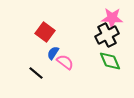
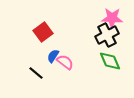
red square: moved 2 px left; rotated 18 degrees clockwise
blue semicircle: moved 3 px down
